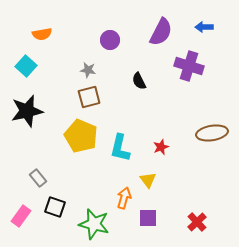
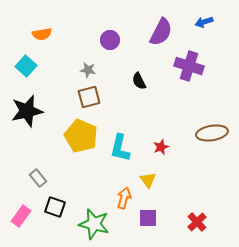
blue arrow: moved 5 px up; rotated 18 degrees counterclockwise
